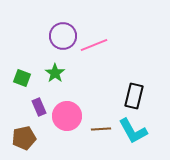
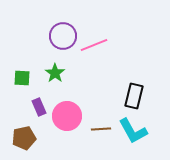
green square: rotated 18 degrees counterclockwise
